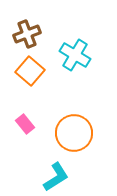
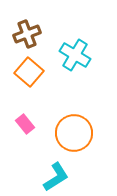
orange square: moved 1 px left, 1 px down
